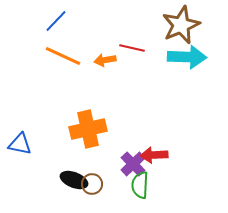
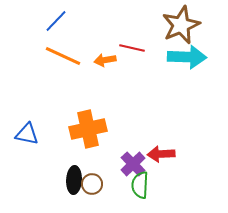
blue triangle: moved 7 px right, 10 px up
red arrow: moved 7 px right, 1 px up
black ellipse: rotated 72 degrees clockwise
